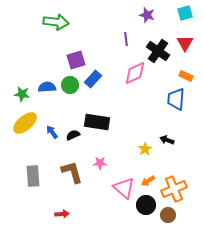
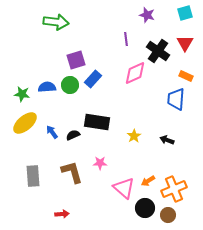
yellow star: moved 11 px left, 13 px up
black circle: moved 1 px left, 3 px down
